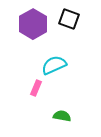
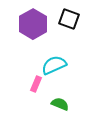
pink rectangle: moved 4 px up
green semicircle: moved 2 px left, 12 px up; rotated 12 degrees clockwise
